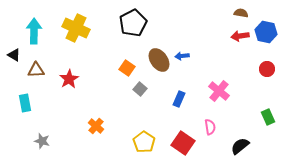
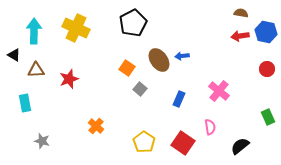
red star: rotated 12 degrees clockwise
